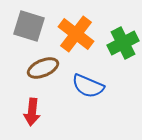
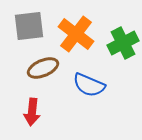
gray square: rotated 24 degrees counterclockwise
blue semicircle: moved 1 px right, 1 px up
